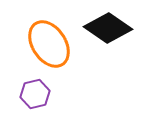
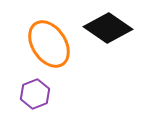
purple hexagon: rotated 8 degrees counterclockwise
